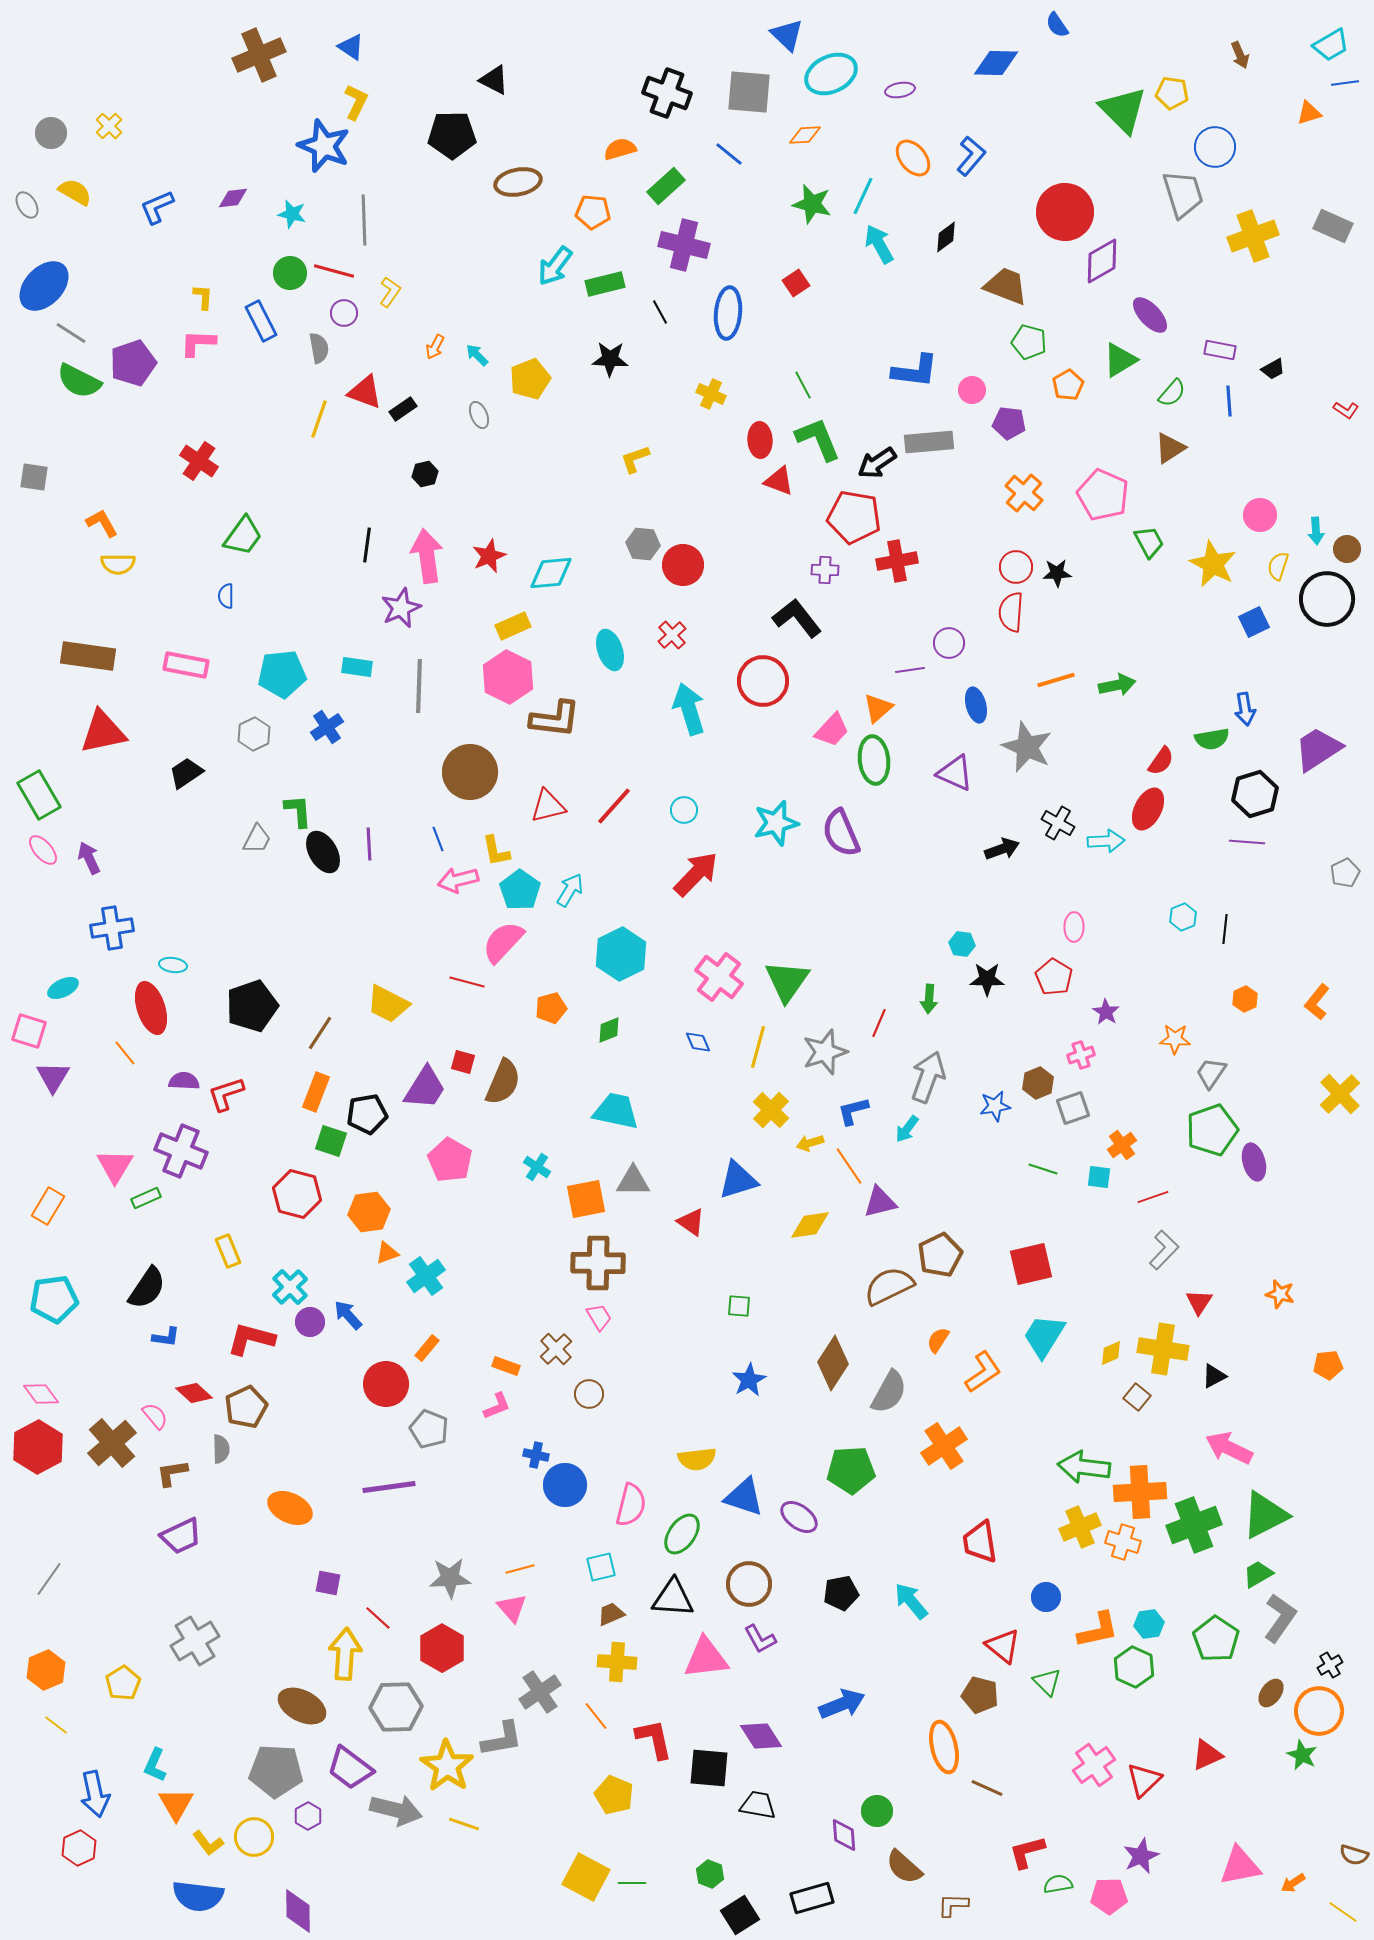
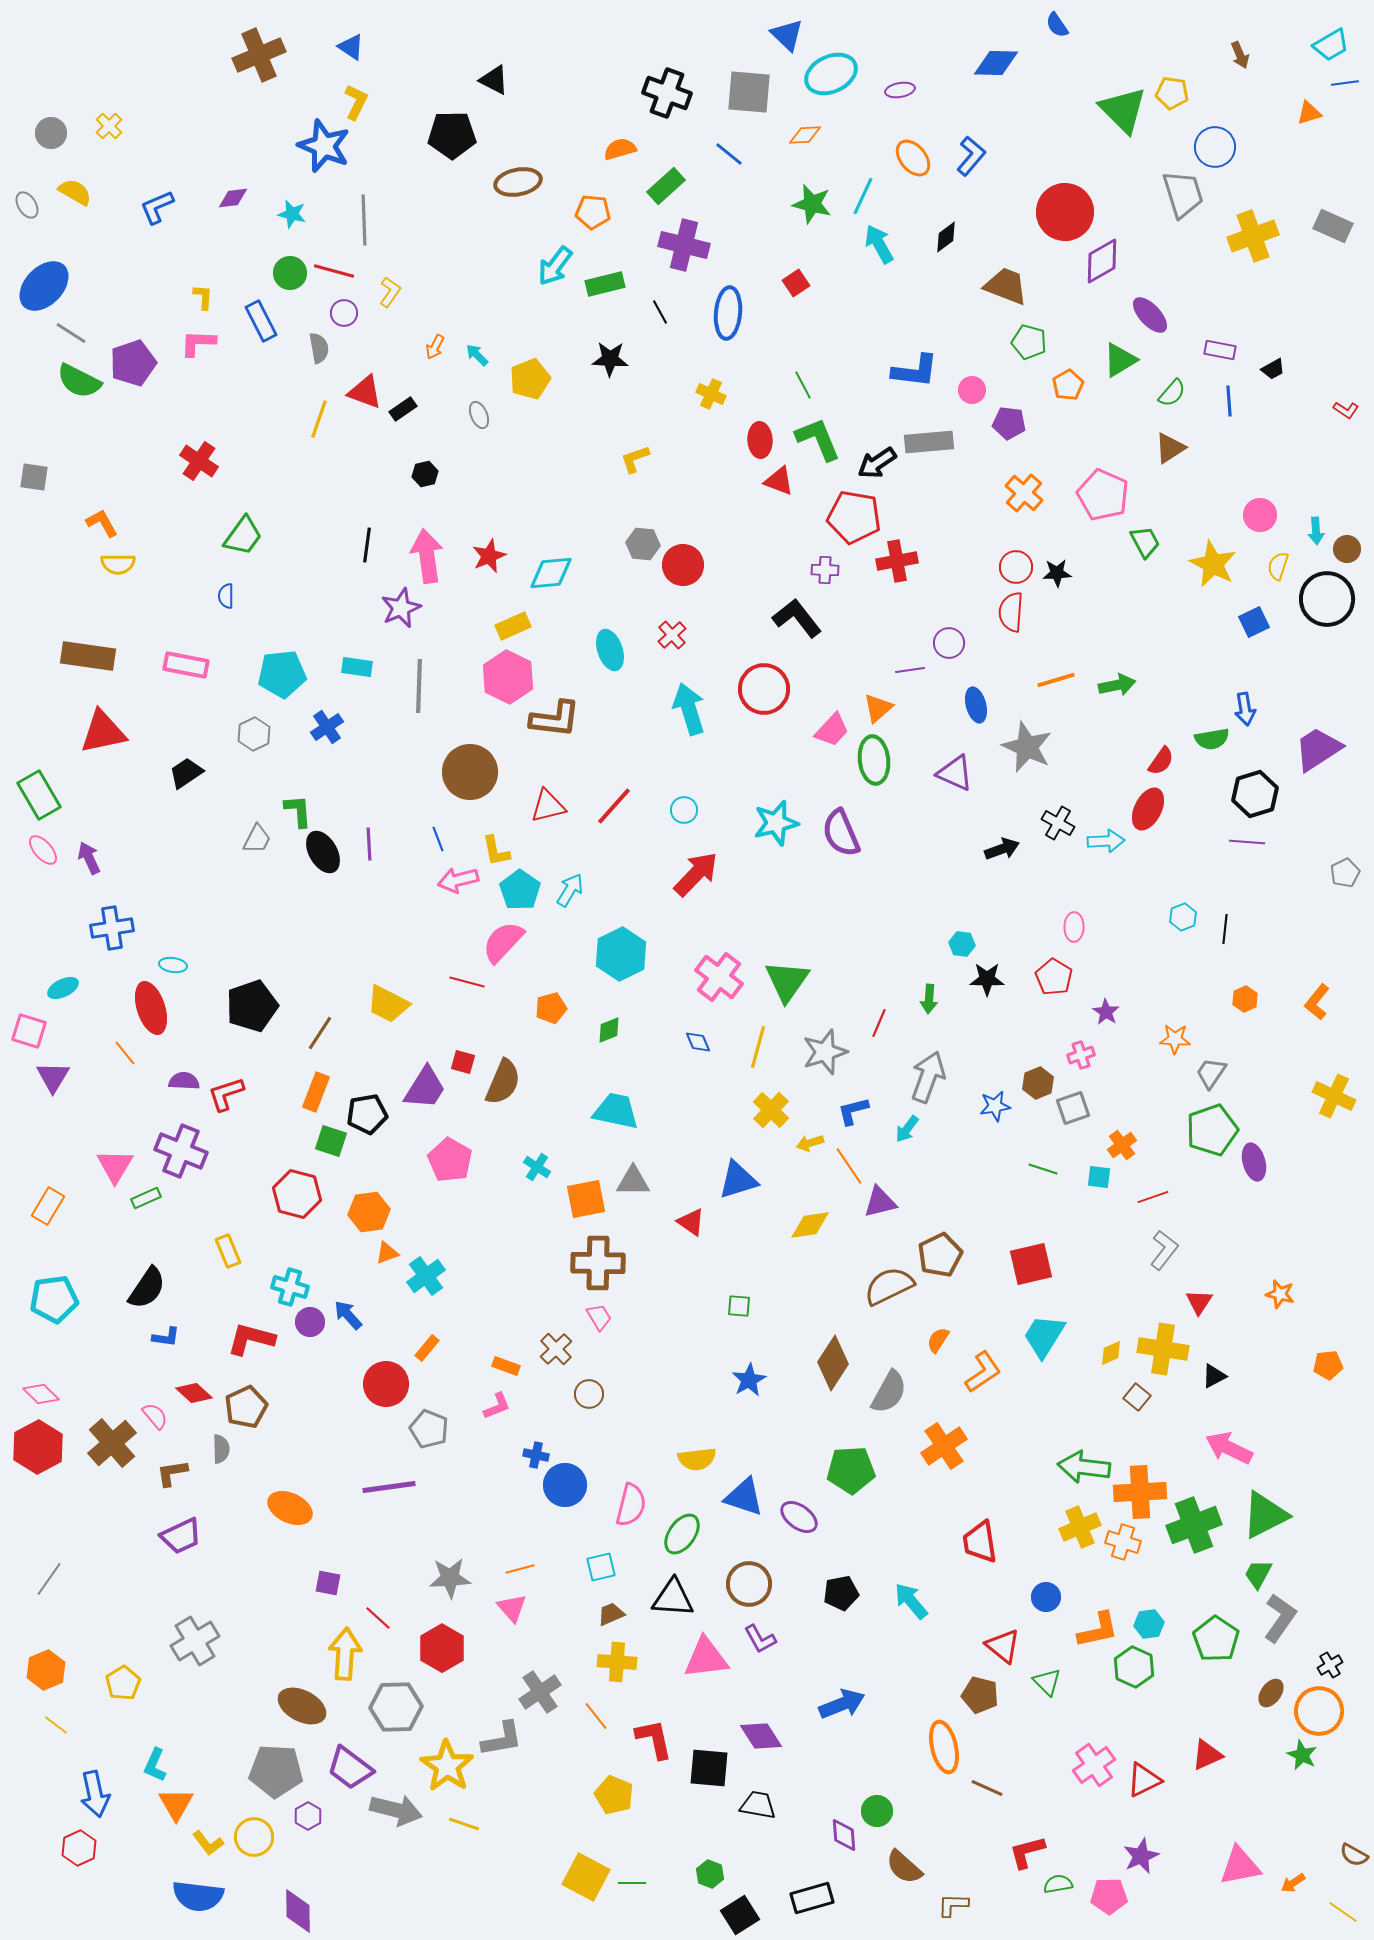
green trapezoid at (1149, 542): moved 4 px left
red circle at (763, 681): moved 1 px right, 8 px down
yellow cross at (1340, 1094): moved 6 px left, 2 px down; rotated 21 degrees counterclockwise
gray L-shape at (1164, 1250): rotated 6 degrees counterclockwise
cyan cross at (290, 1287): rotated 30 degrees counterclockwise
pink diamond at (41, 1394): rotated 9 degrees counterclockwise
green trapezoid at (1258, 1574): rotated 32 degrees counterclockwise
red triangle at (1144, 1780): rotated 18 degrees clockwise
brown semicircle at (1354, 1855): rotated 12 degrees clockwise
